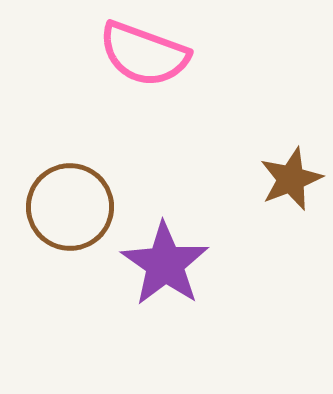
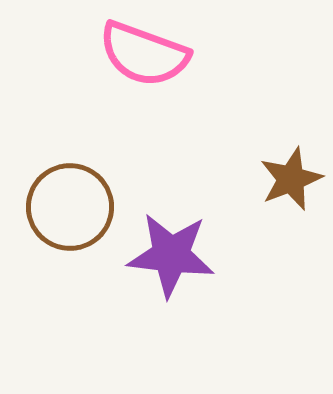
purple star: moved 6 px right, 9 px up; rotated 28 degrees counterclockwise
